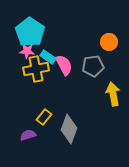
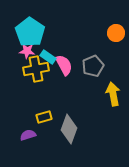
orange circle: moved 7 px right, 9 px up
gray pentagon: rotated 15 degrees counterclockwise
yellow rectangle: rotated 35 degrees clockwise
